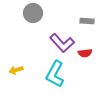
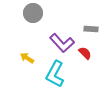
gray rectangle: moved 4 px right, 8 px down
red semicircle: rotated 128 degrees counterclockwise
yellow arrow: moved 11 px right, 12 px up; rotated 48 degrees clockwise
